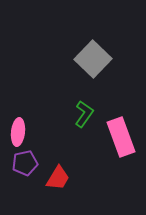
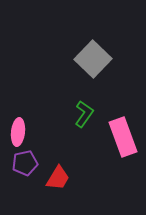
pink rectangle: moved 2 px right
